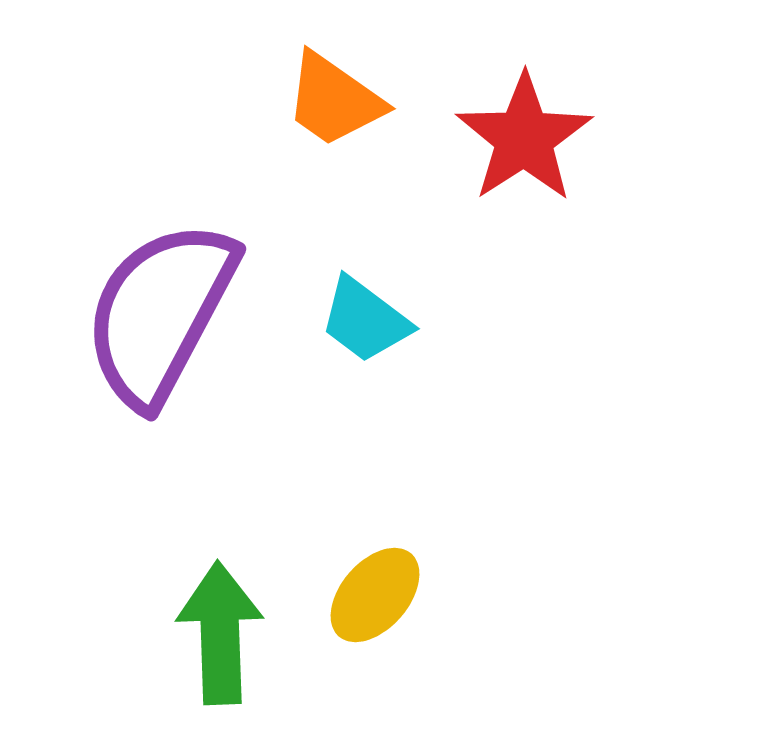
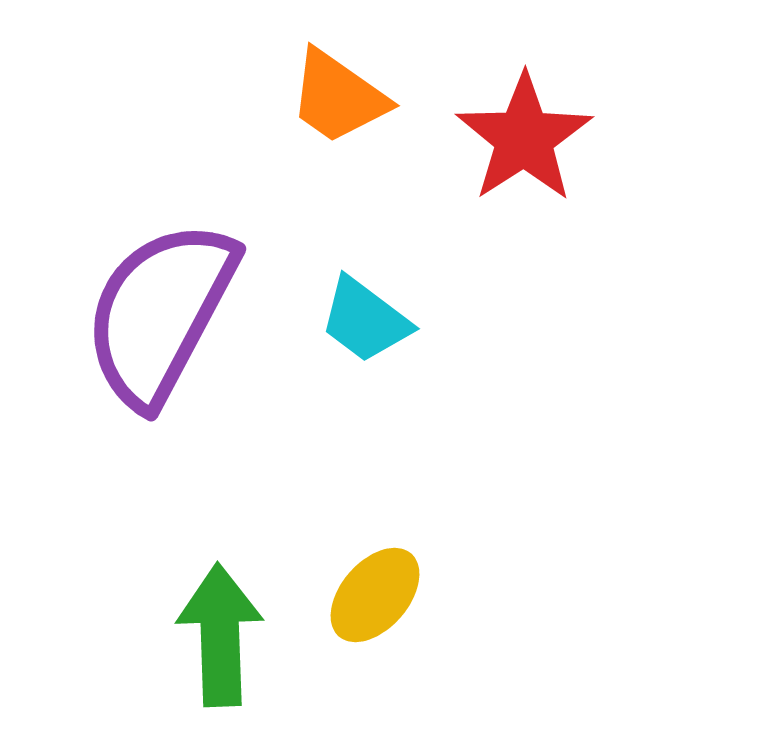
orange trapezoid: moved 4 px right, 3 px up
green arrow: moved 2 px down
